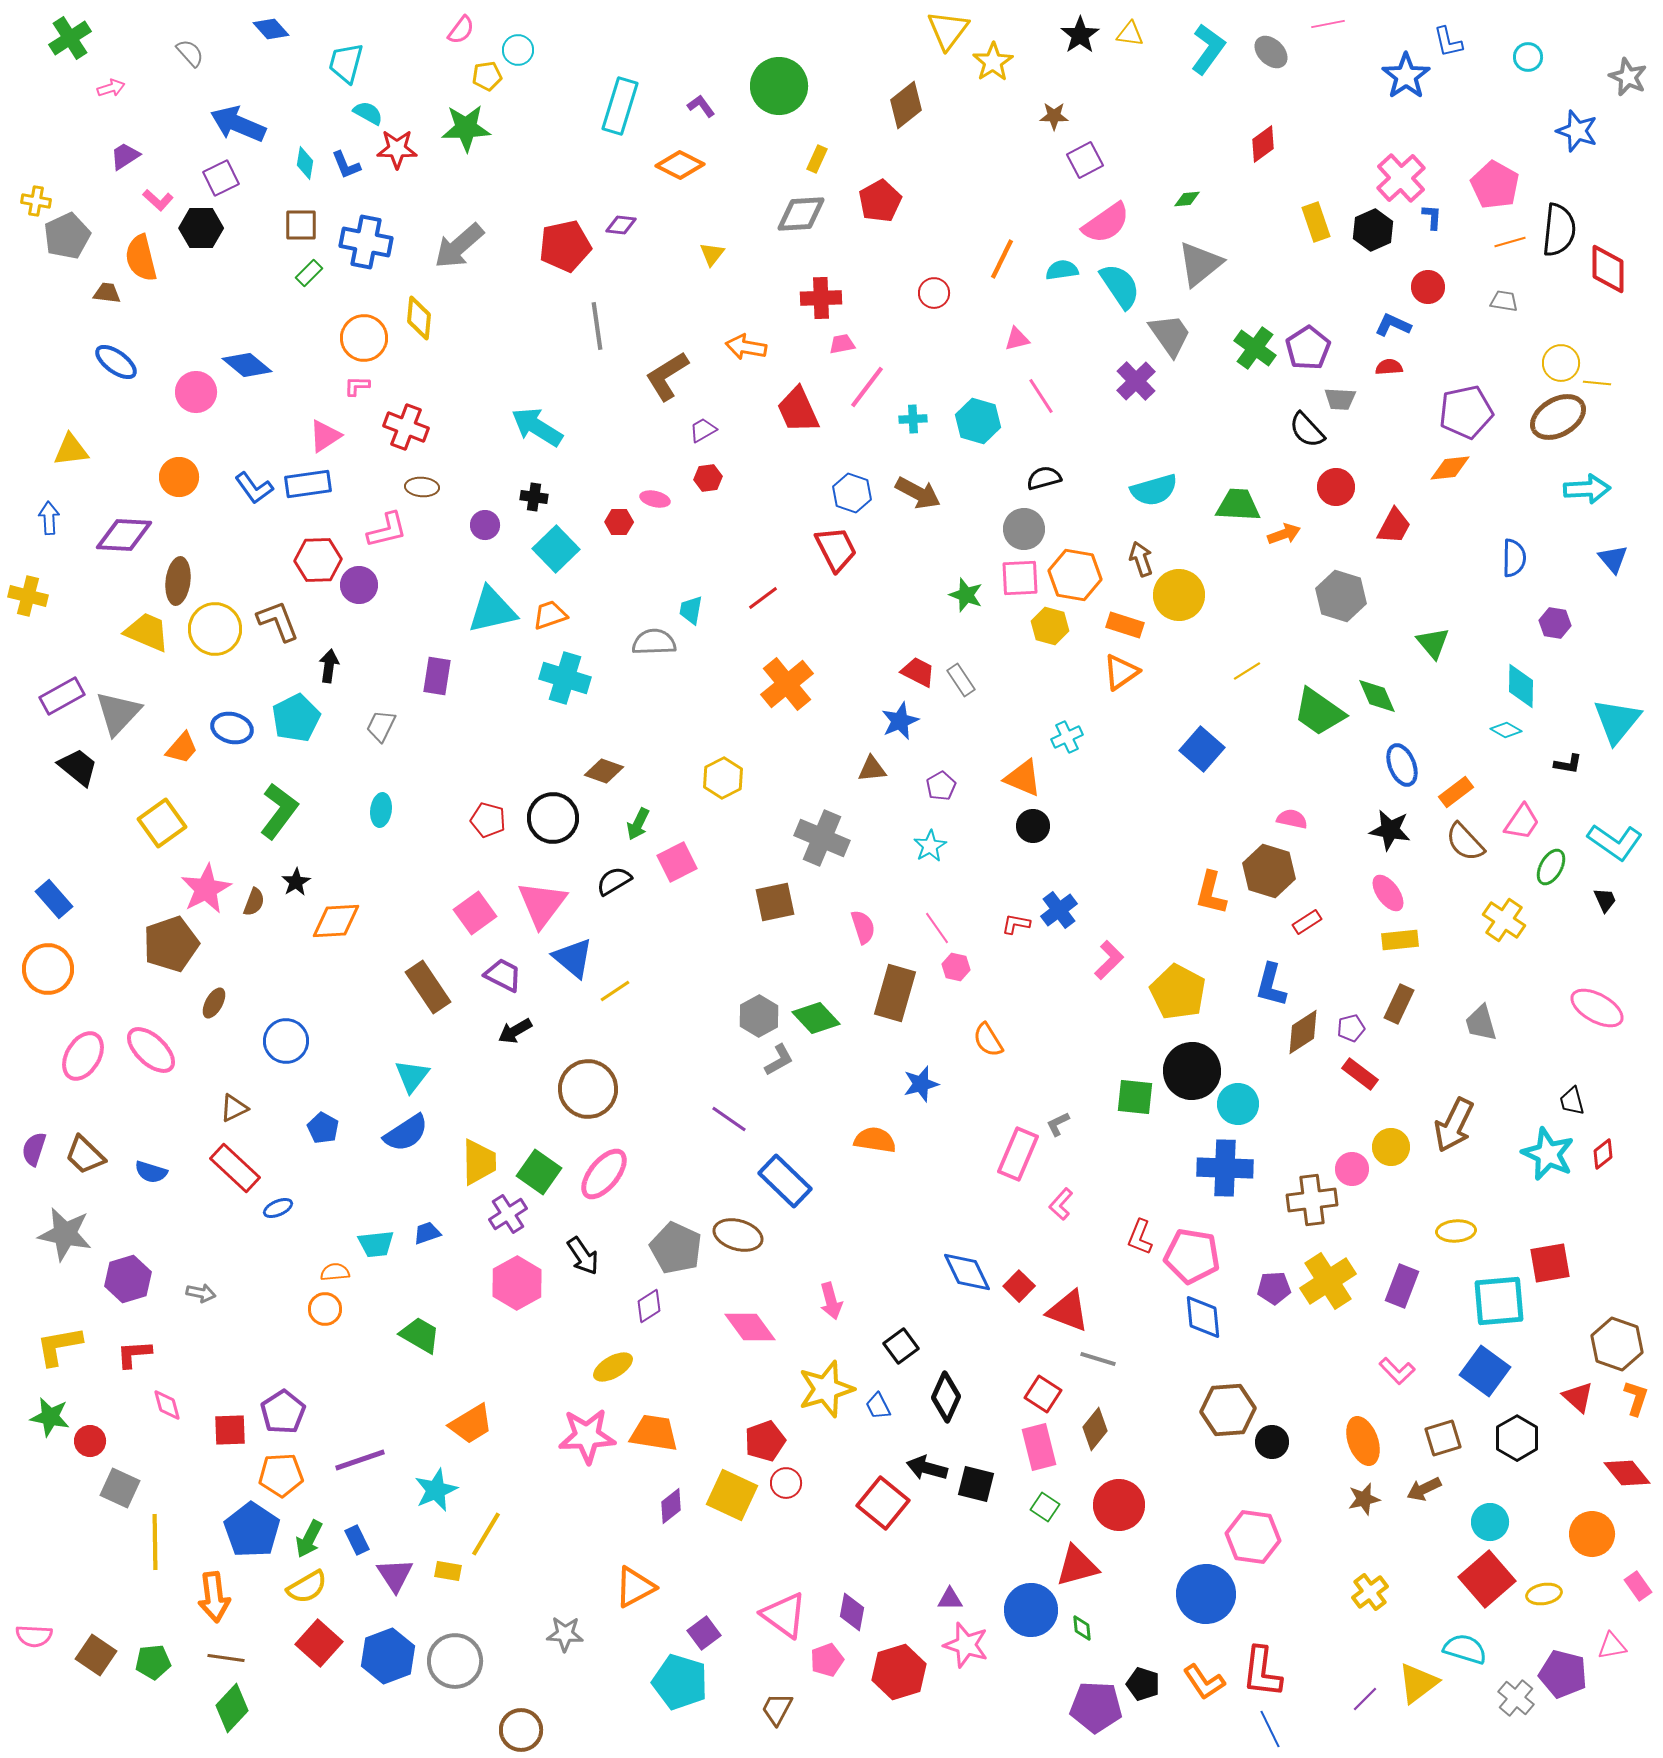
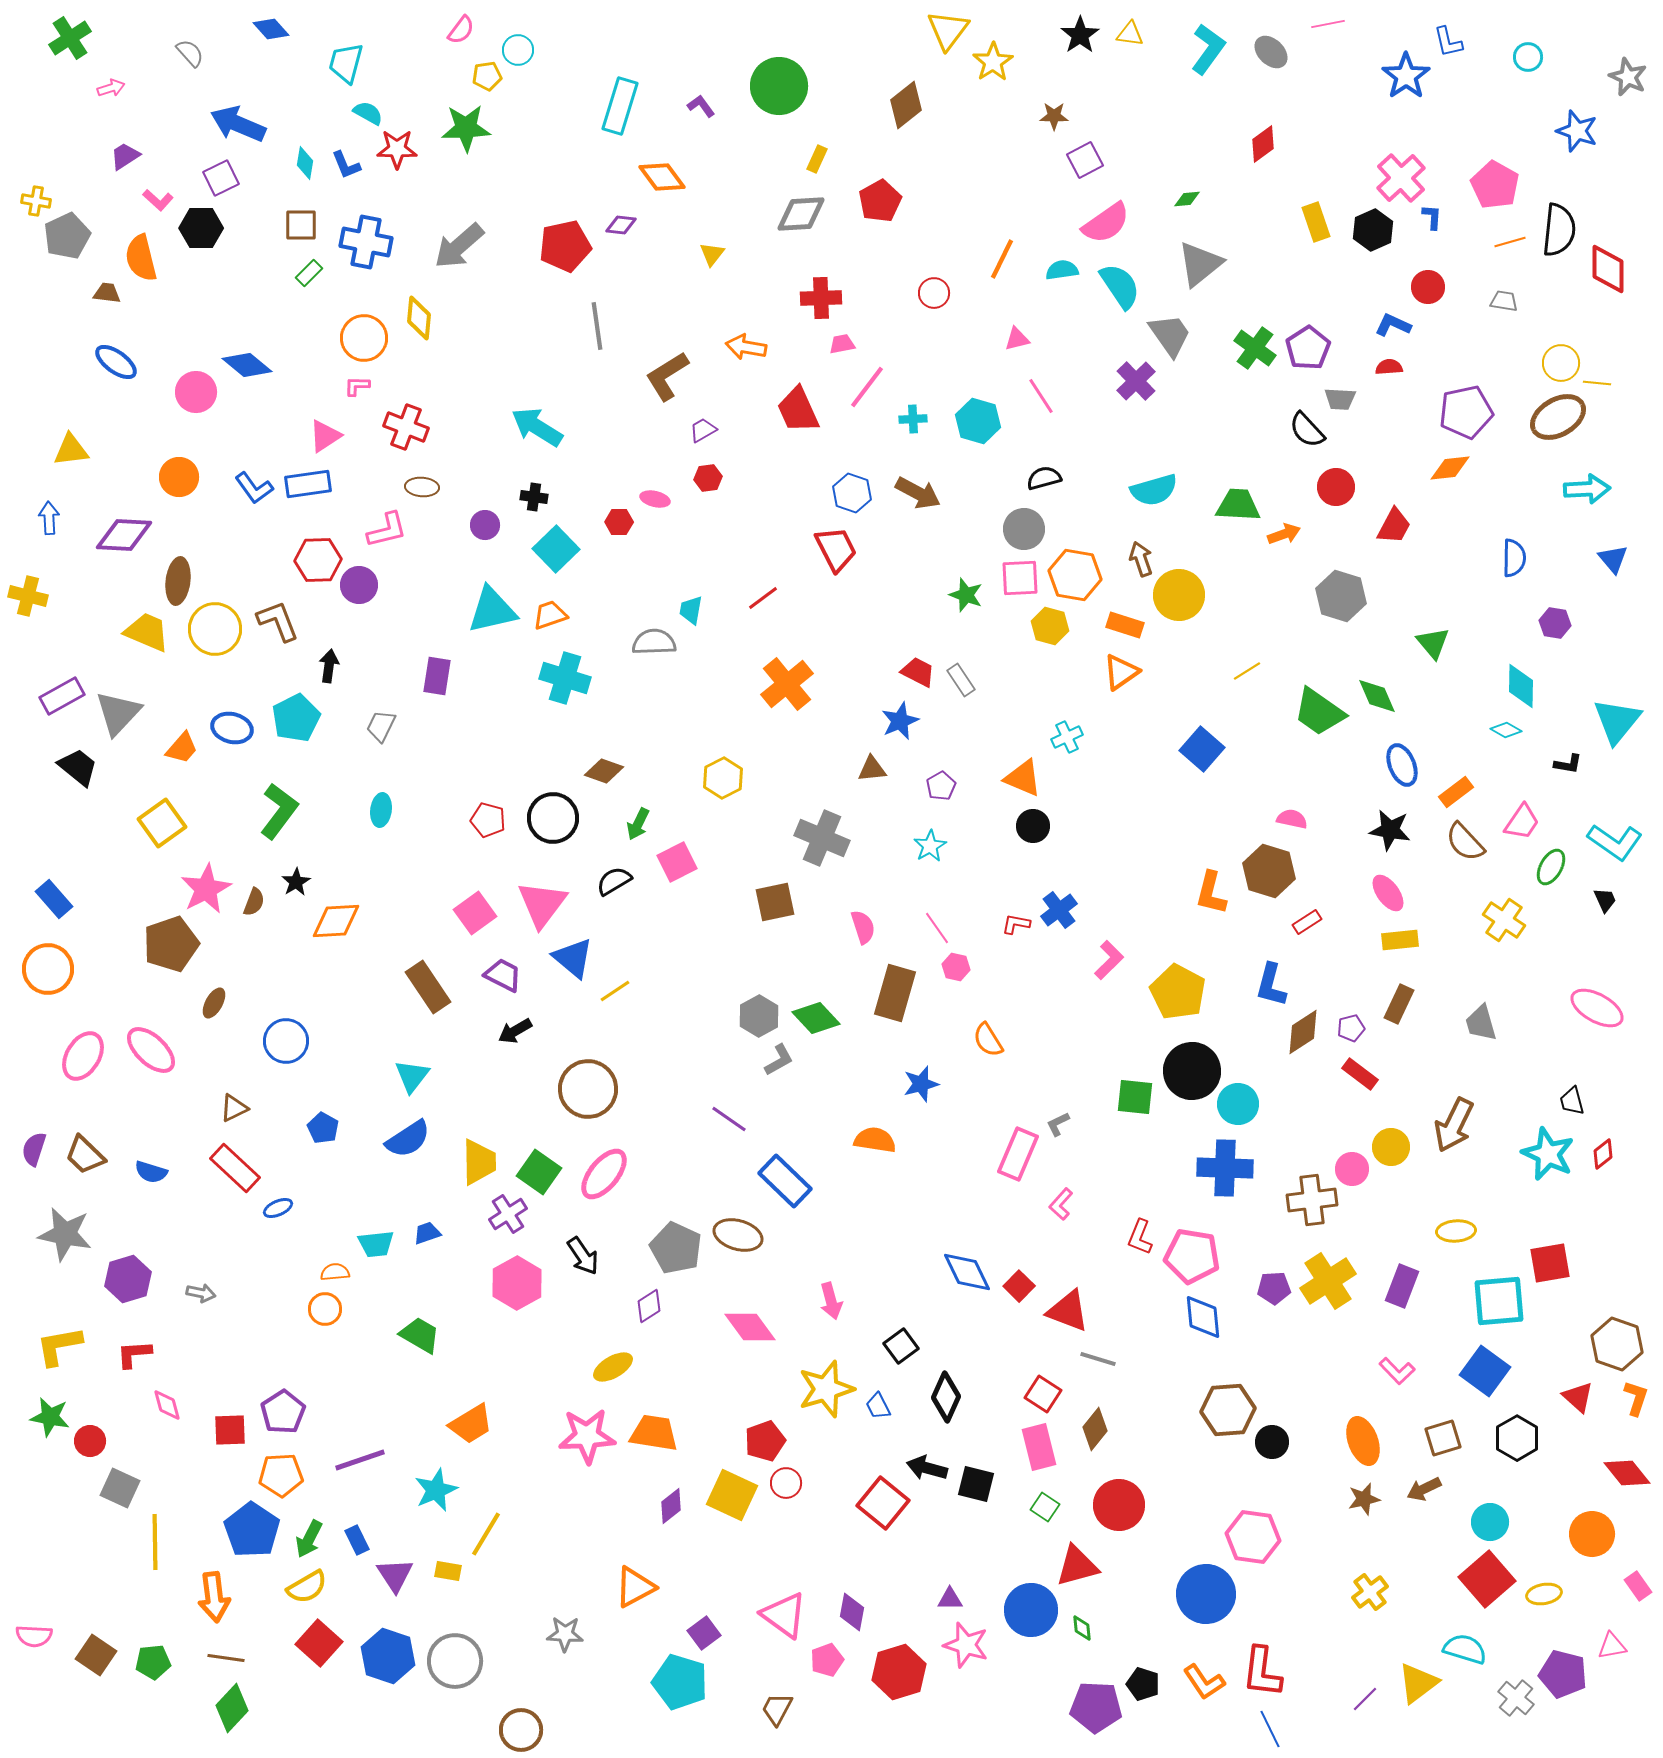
orange diamond at (680, 165): moved 18 px left, 12 px down; rotated 27 degrees clockwise
blue semicircle at (406, 1133): moved 2 px right, 6 px down
blue hexagon at (388, 1656): rotated 20 degrees counterclockwise
